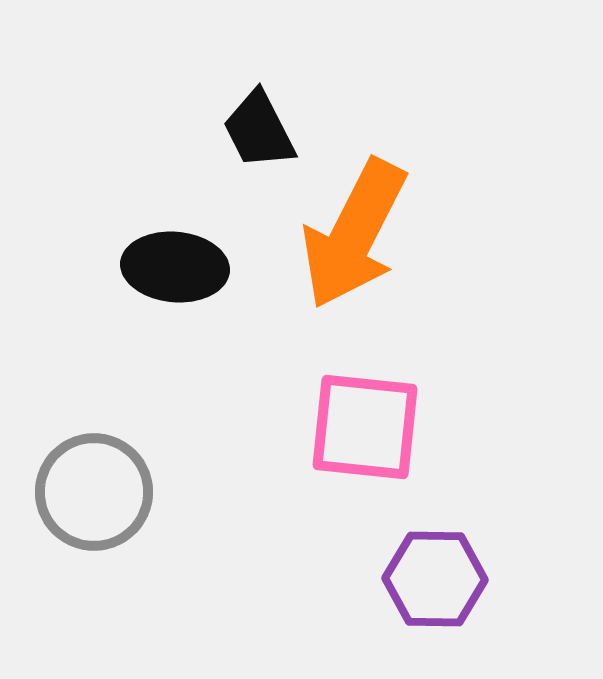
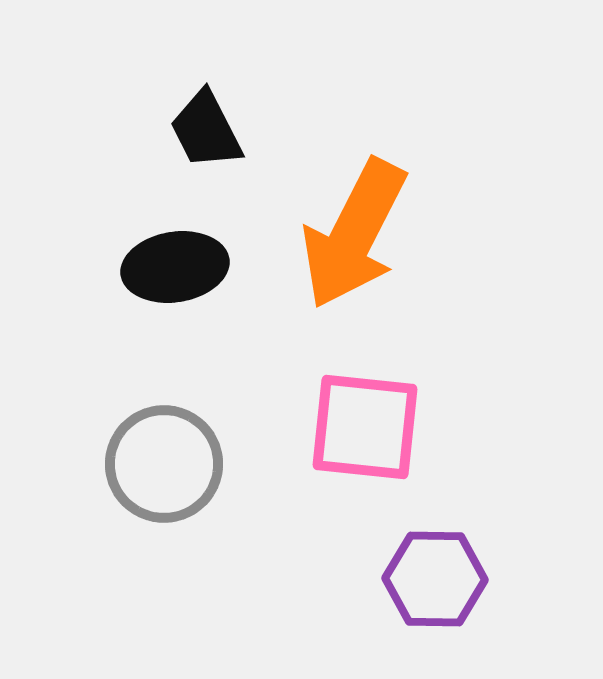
black trapezoid: moved 53 px left
black ellipse: rotated 14 degrees counterclockwise
gray circle: moved 70 px right, 28 px up
